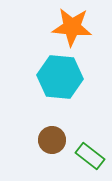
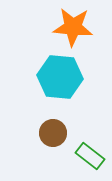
orange star: moved 1 px right
brown circle: moved 1 px right, 7 px up
